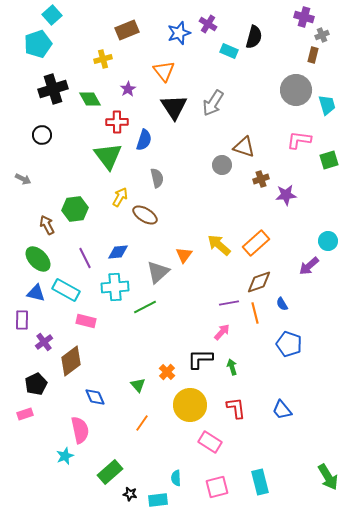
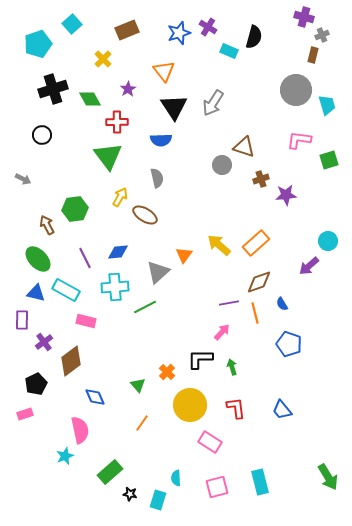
cyan square at (52, 15): moved 20 px right, 9 px down
purple cross at (208, 24): moved 3 px down
yellow cross at (103, 59): rotated 30 degrees counterclockwise
blue semicircle at (144, 140): moved 17 px right; rotated 70 degrees clockwise
cyan rectangle at (158, 500): rotated 66 degrees counterclockwise
